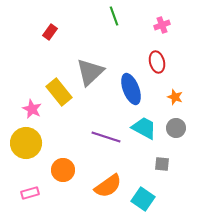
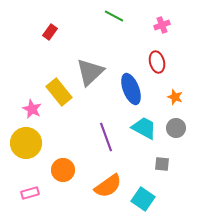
green line: rotated 42 degrees counterclockwise
purple line: rotated 52 degrees clockwise
